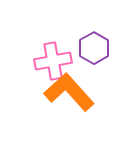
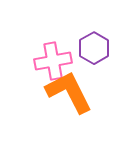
orange L-shape: rotated 15 degrees clockwise
